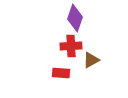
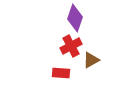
red cross: rotated 25 degrees counterclockwise
